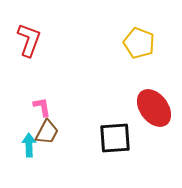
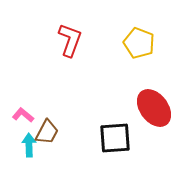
red L-shape: moved 41 px right
pink L-shape: moved 19 px left, 8 px down; rotated 40 degrees counterclockwise
